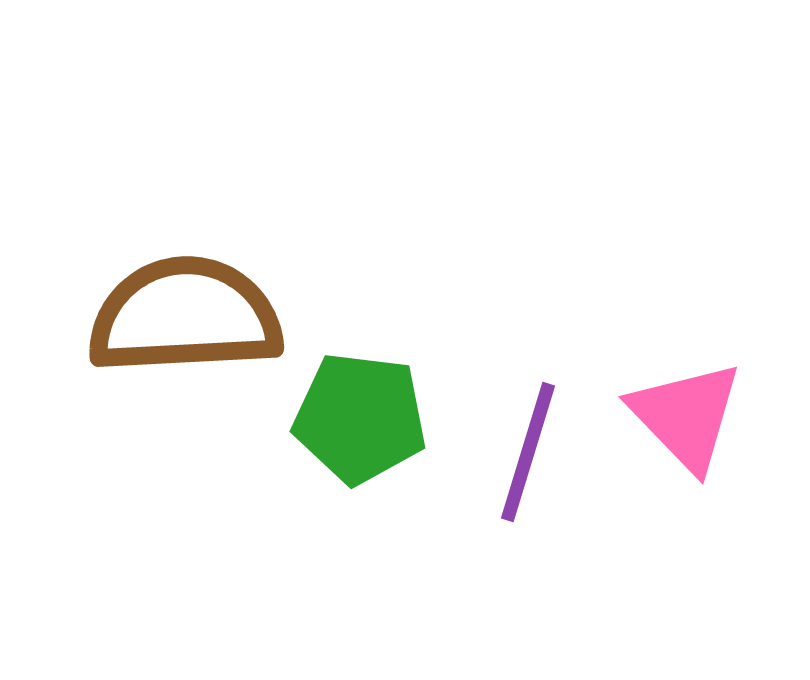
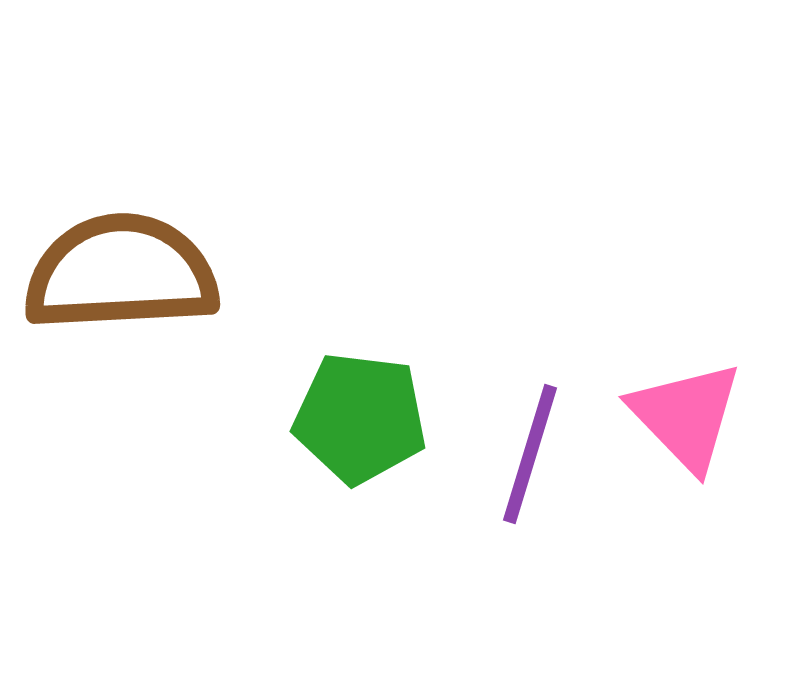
brown semicircle: moved 64 px left, 43 px up
purple line: moved 2 px right, 2 px down
